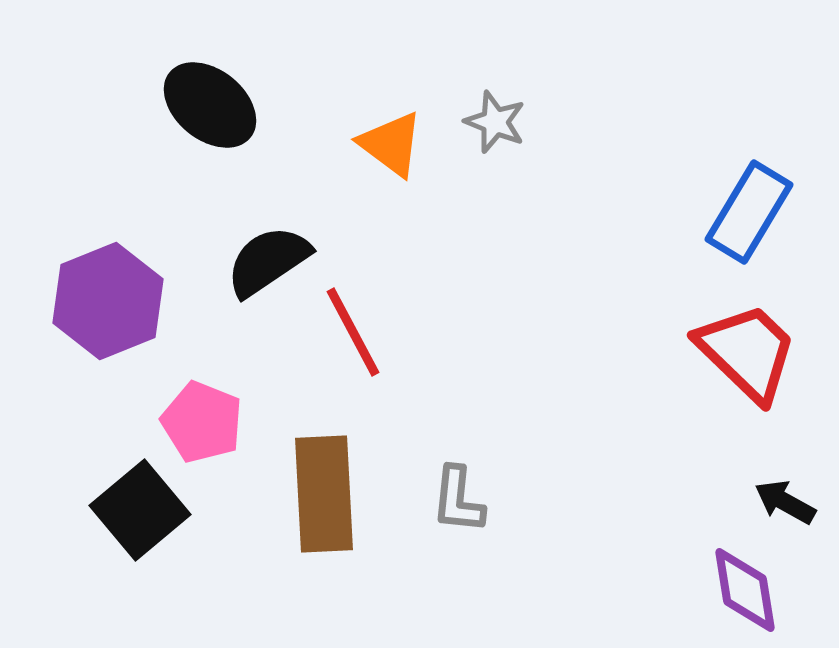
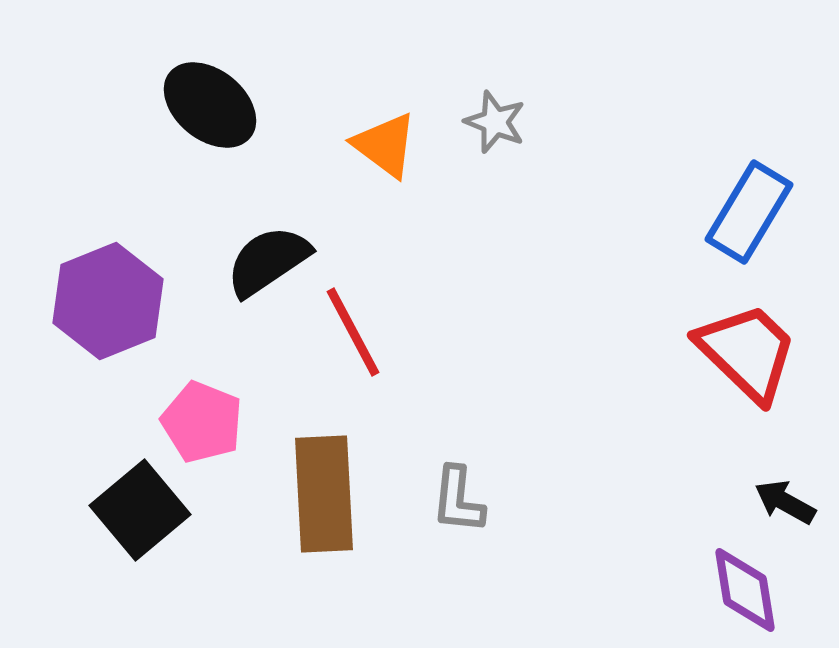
orange triangle: moved 6 px left, 1 px down
